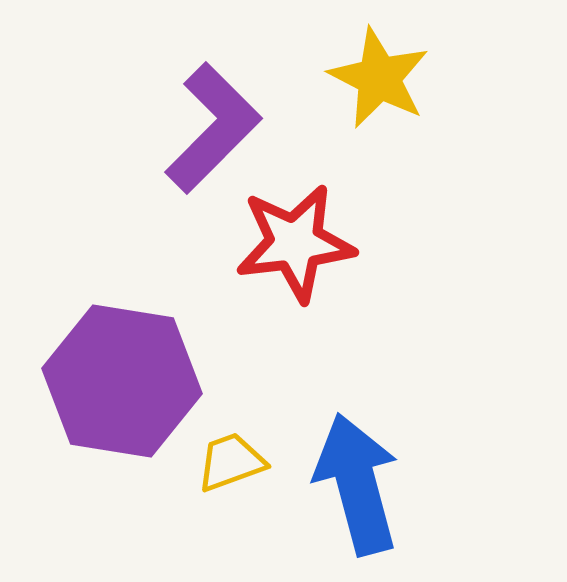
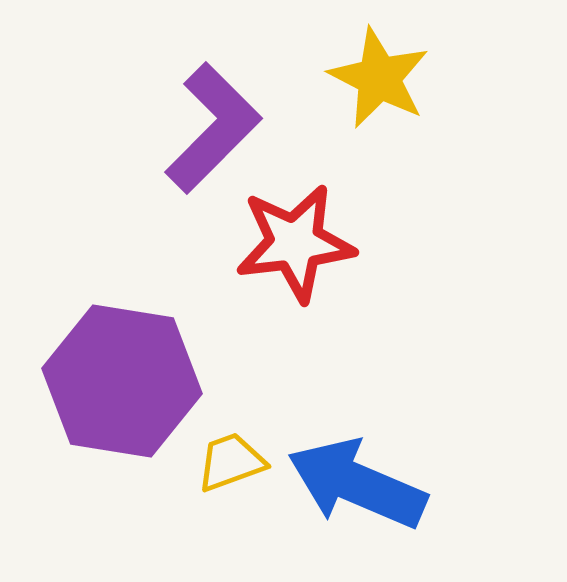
blue arrow: rotated 52 degrees counterclockwise
